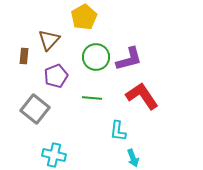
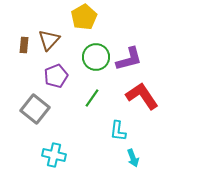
brown rectangle: moved 11 px up
green line: rotated 60 degrees counterclockwise
